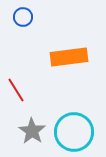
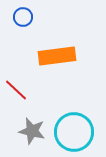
orange rectangle: moved 12 px left, 1 px up
red line: rotated 15 degrees counterclockwise
gray star: rotated 20 degrees counterclockwise
